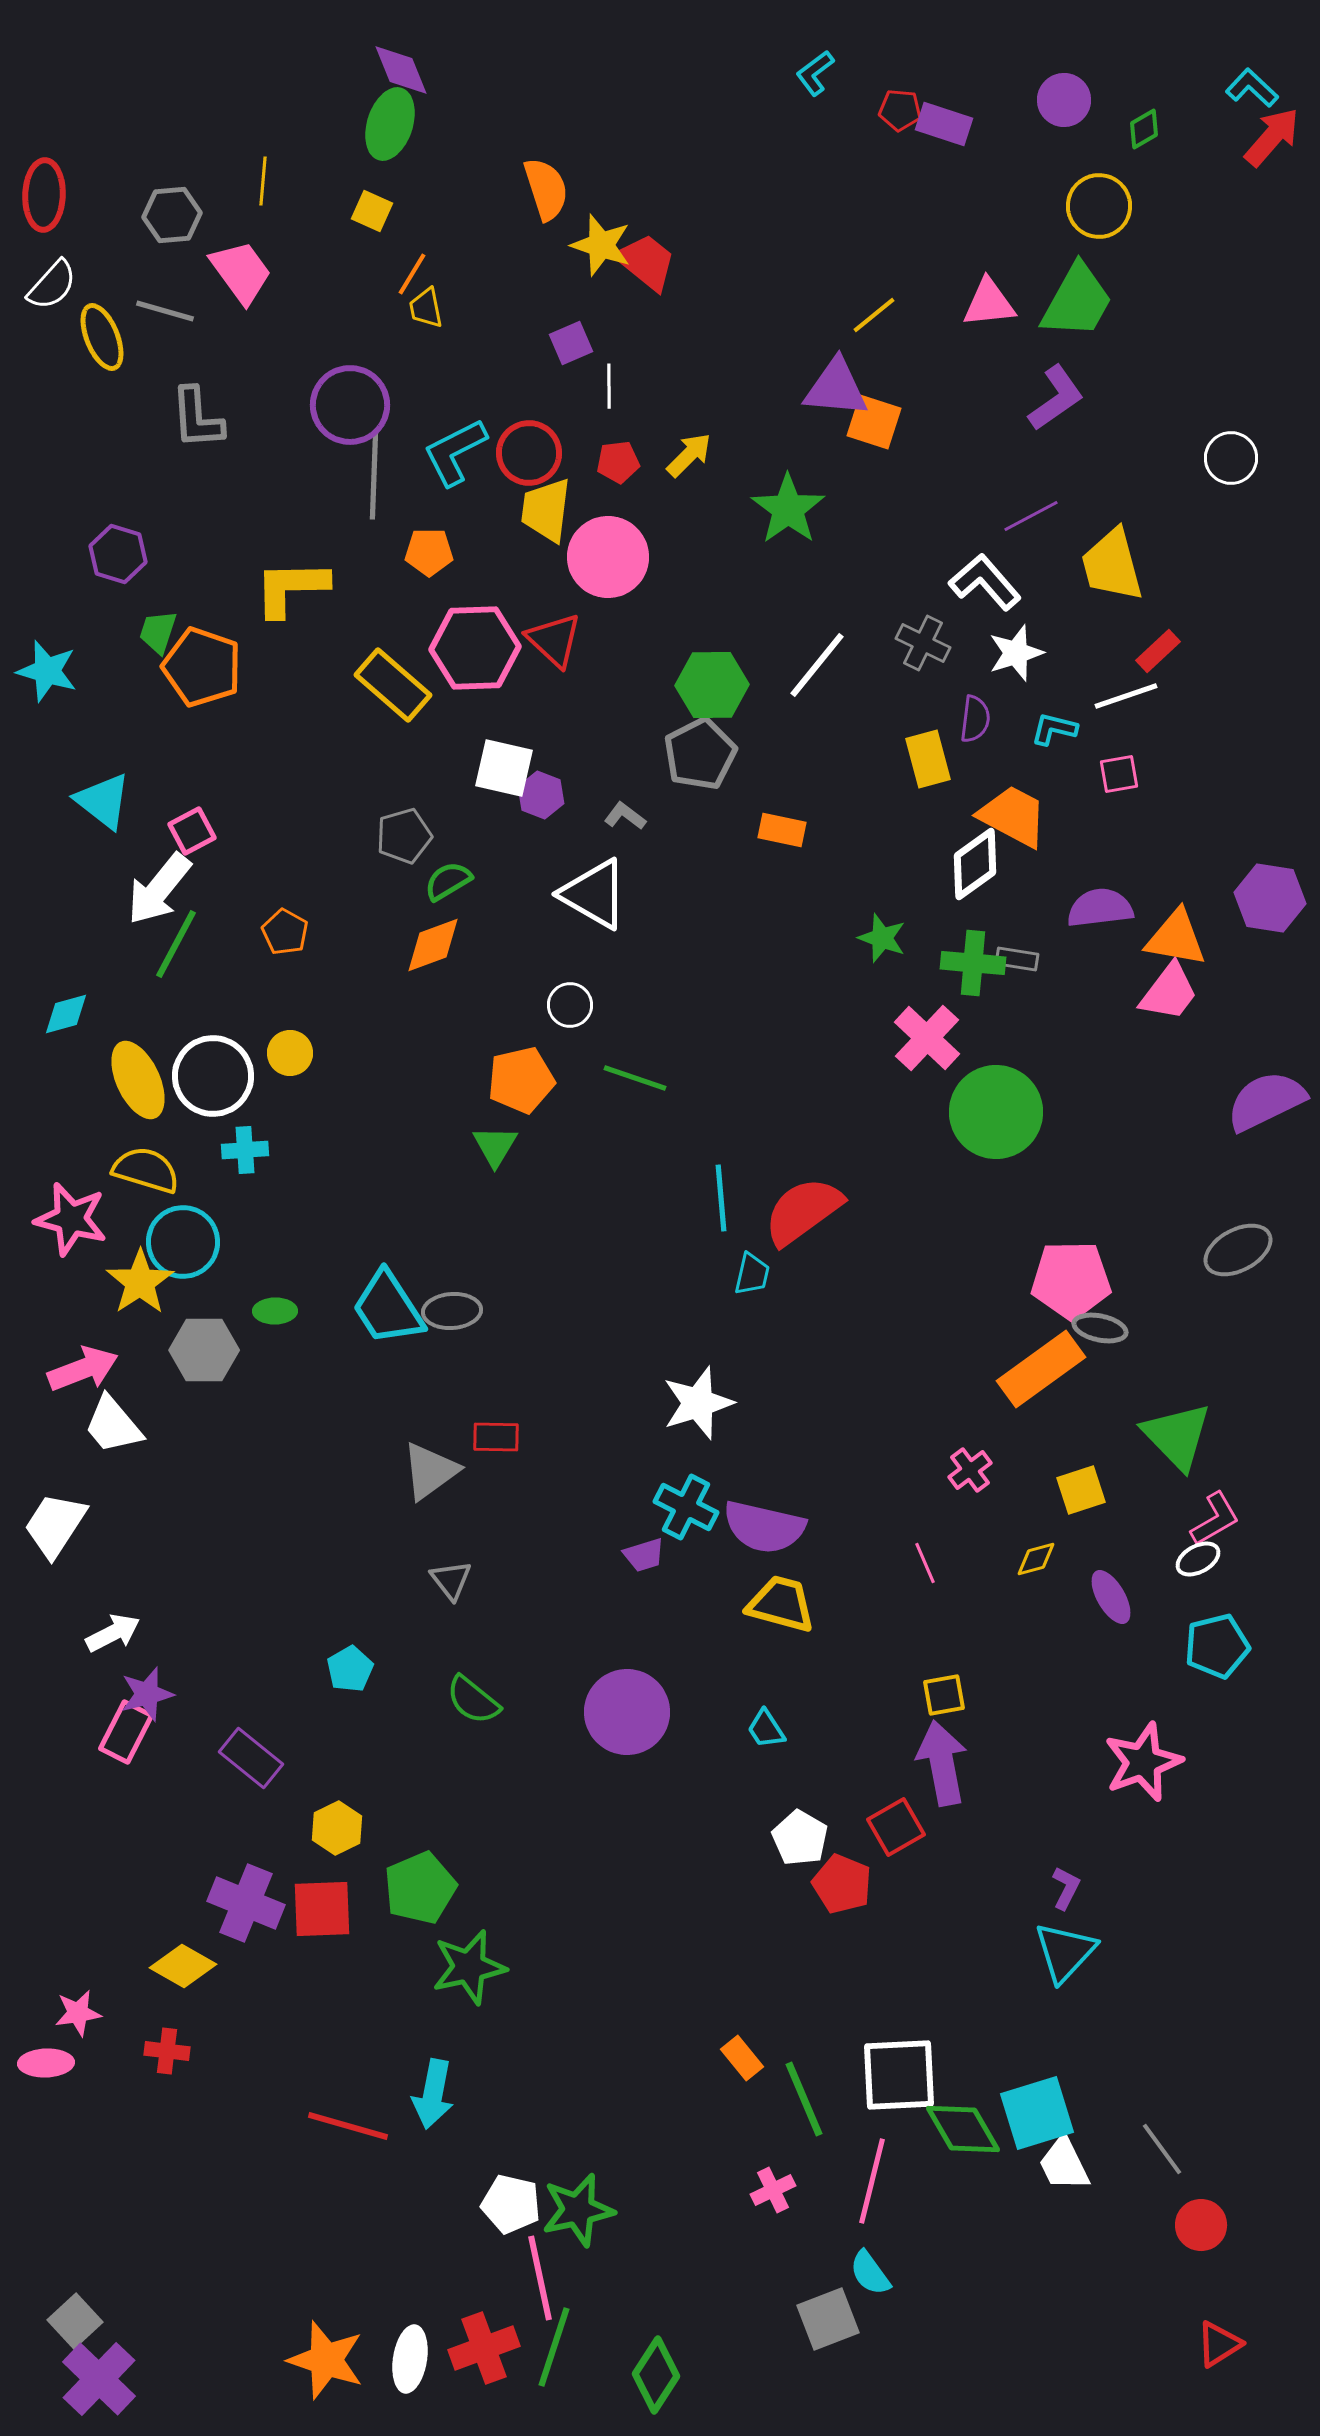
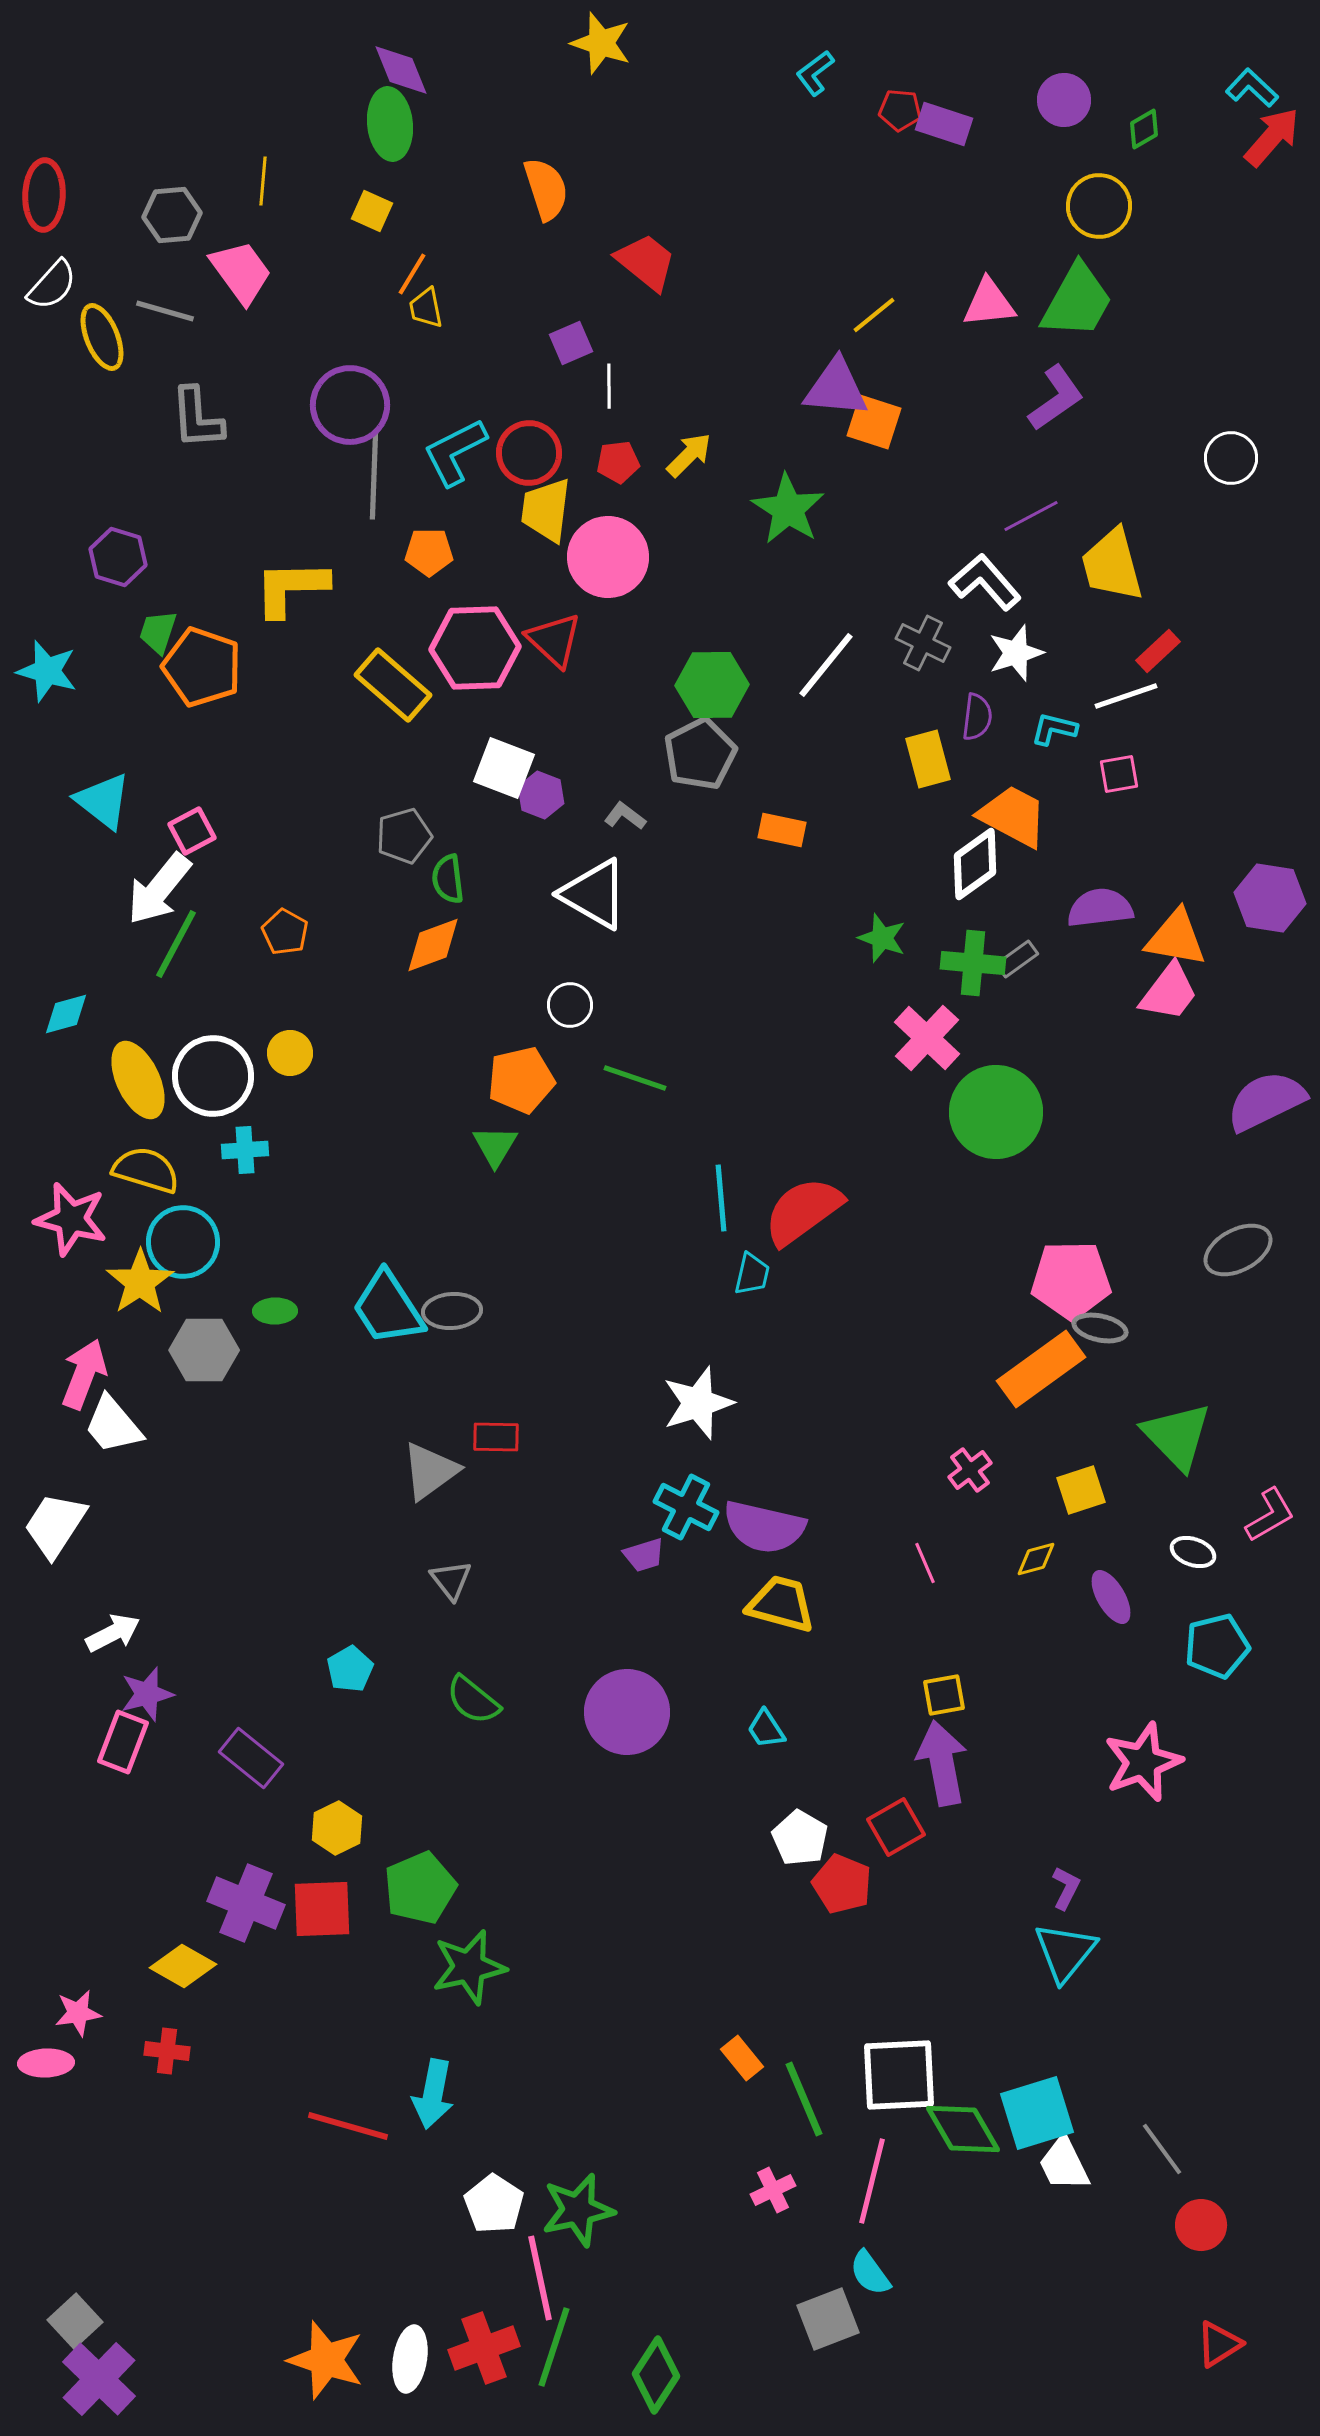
green ellipse at (390, 124): rotated 24 degrees counterclockwise
yellow star at (601, 245): moved 202 px up
green star at (788, 509): rotated 4 degrees counterclockwise
purple hexagon at (118, 554): moved 3 px down
white line at (817, 665): moved 9 px right
purple semicircle at (975, 719): moved 2 px right, 2 px up
white square at (504, 768): rotated 8 degrees clockwise
green semicircle at (448, 881): moved 2 px up; rotated 66 degrees counterclockwise
gray rectangle at (1017, 959): rotated 45 degrees counterclockwise
pink arrow at (83, 1369): moved 1 px right, 5 px down; rotated 48 degrees counterclockwise
pink L-shape at (1215, 1519): moved 55 px right, 4 px up
white ellipse at (1198, 1559): moved 5 px left, 7 px up; rotated 48 degrees clockwise
pink rectangle at (126, 1732): moved 3 px left, 10 px down; rotated 6 degrees counterclockwise
cyan triangle at (1065, 1952): rotated 4 degrees counterclockwise
white pentagon at (511, 2204): moved 17 px left; rotated 20 degrees clockwise
